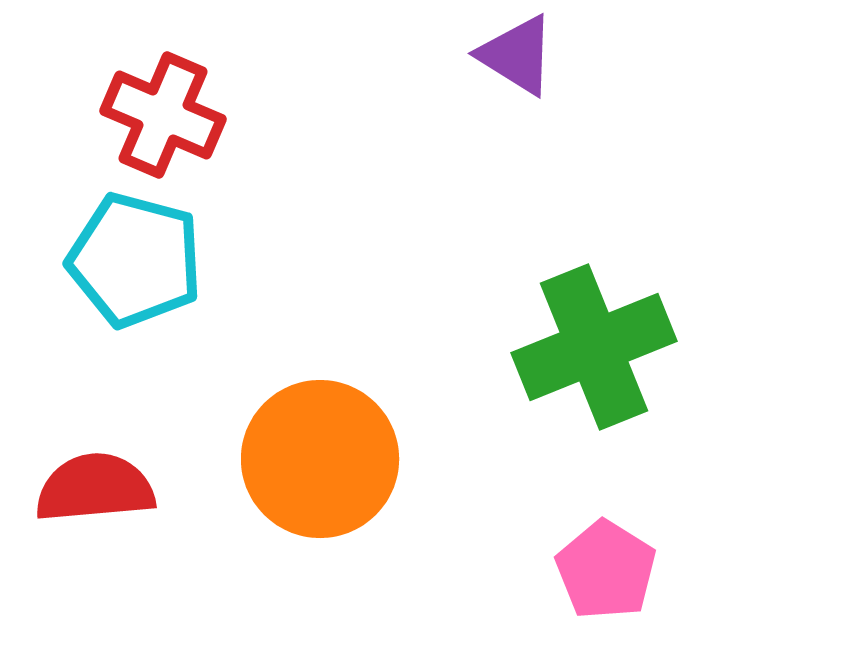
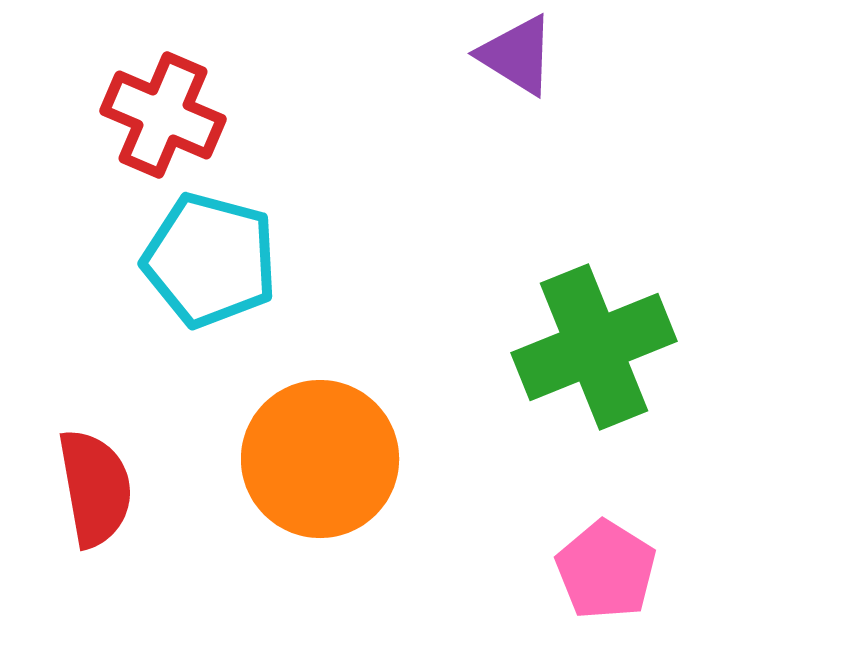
cyan pentagon: moved 75 px right
red semicircle: rotated 85 degrees clockwise
